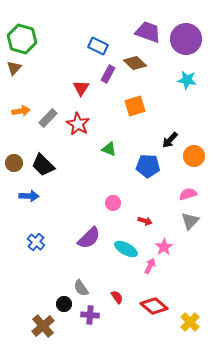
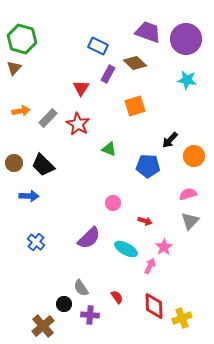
red diamond: rotated 48 degrees clockwise
yellow cross: moved 8 px left, 4 px up; rotated 24 degrees clockwise
